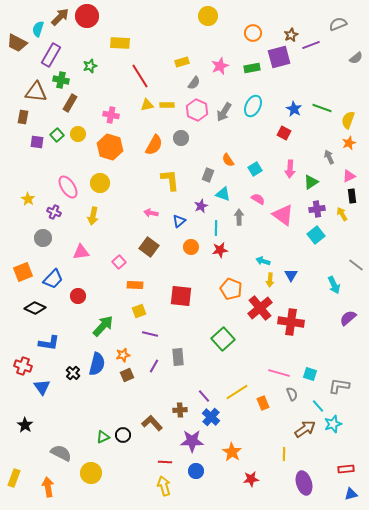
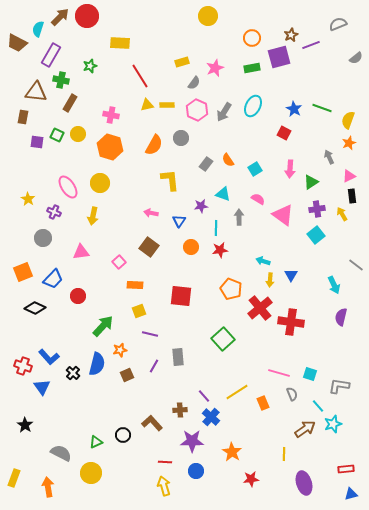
orange circle at (253, 33): moved 1 px left, 5 px down
pink star at (220, 66): moved 5 px left, 2 px down
green square at (57, 135): rotated 24 degrees counterclockwise
gray rectangle at (208, 175): moved 2 px left, 11 px up; rotated 16 degrees clockwise
purple star at (201, 206): rotated 16 degrees clockwise
blue triangle at (179, 221): rotated 16 degrees counterclockwise
purple semicircle at (348, 318): moved 7 px left, 1 px up; rotated 36 degrees counterclockwise
blue L-shape at (49, 343): moved 14 px down; rotated 40 degrees clockwise
orange star at (123, 355): moved 3 px left, 5 px up
green triangle at (103, 437): moved 7 px left, 5 px down
